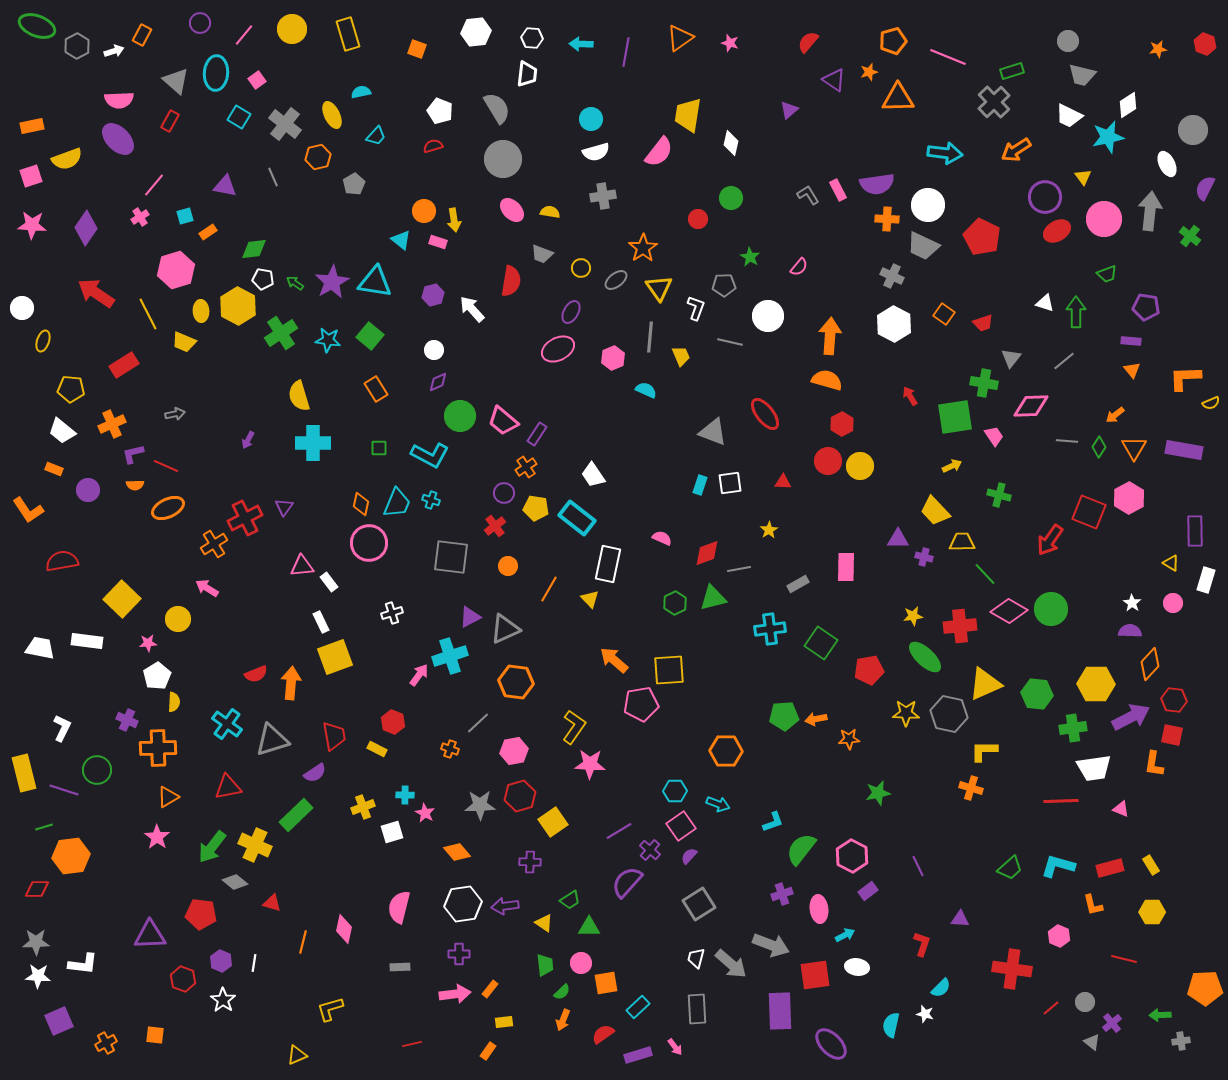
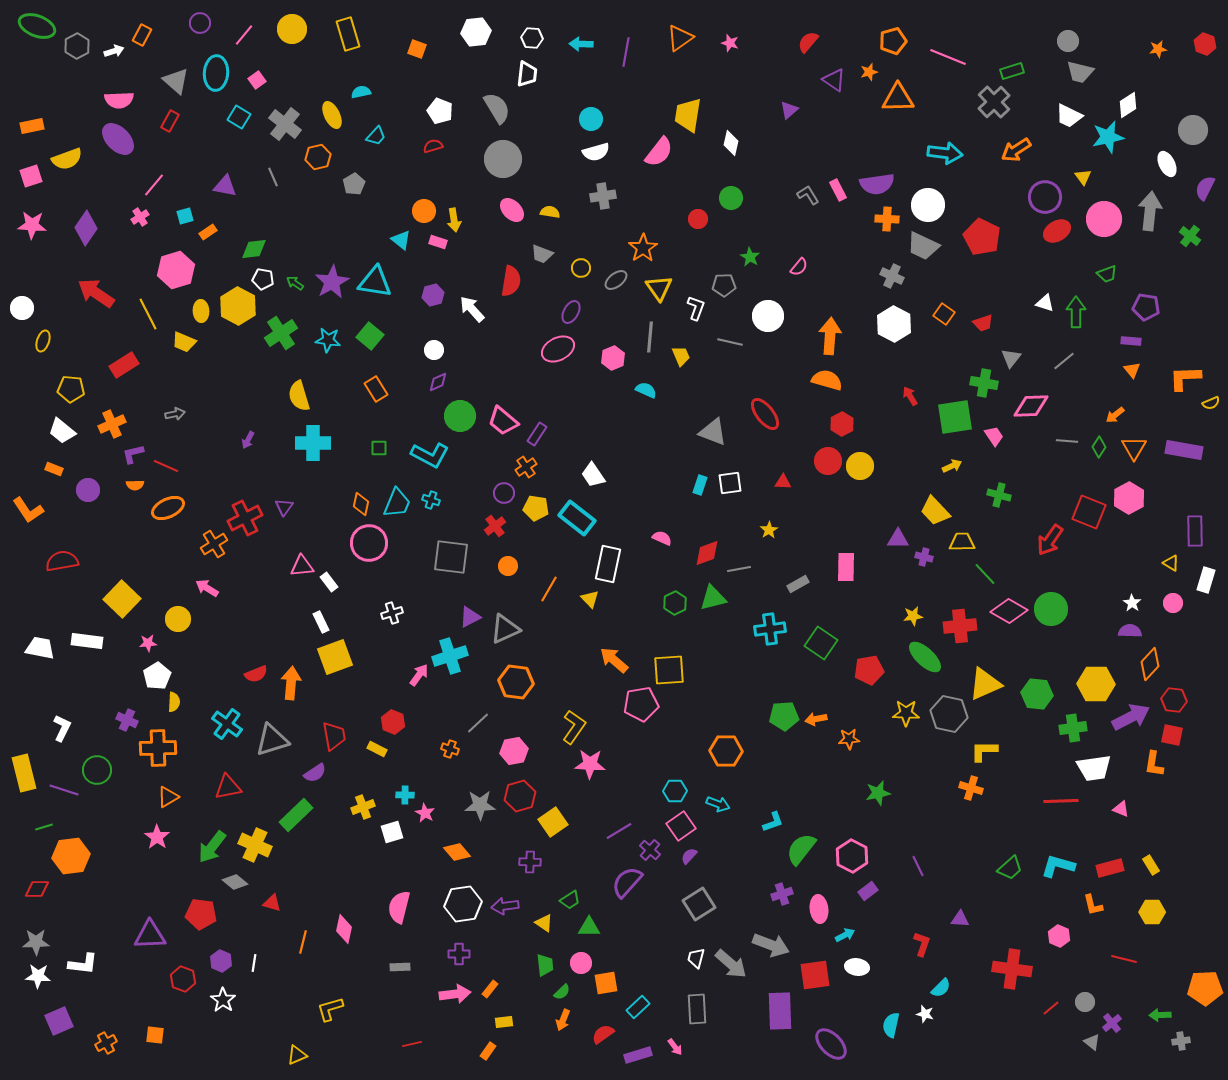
gray trapezoid at (1082, 75): moved 2 px left, 3 px up
